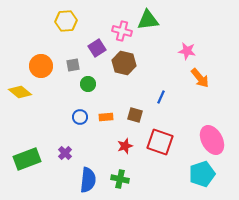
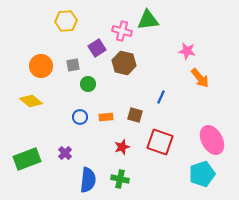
yellow diamond: moved 11 px right, 9 px down
red star: moved 3 px left, 1 px down
